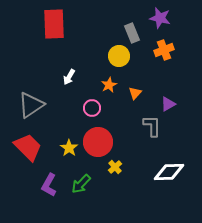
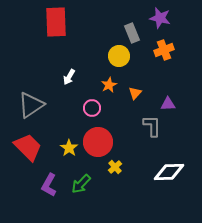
red rectangle: moved 2 px right, 2 px up
purple triangle: rotated 28 degrees clockwise
